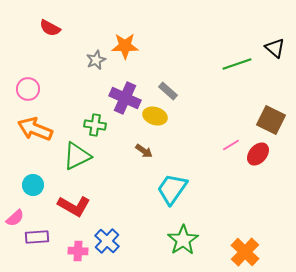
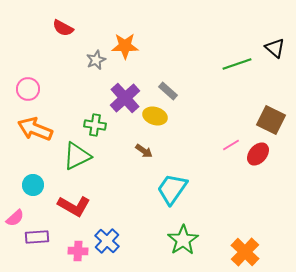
red semicircle: moved 13 px right
purple cross: rotated 24 degrees clockwise
